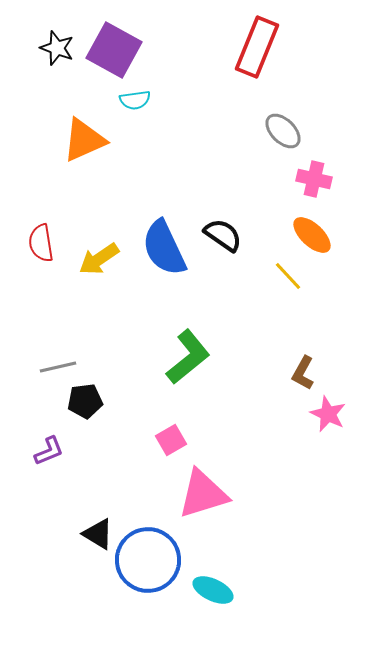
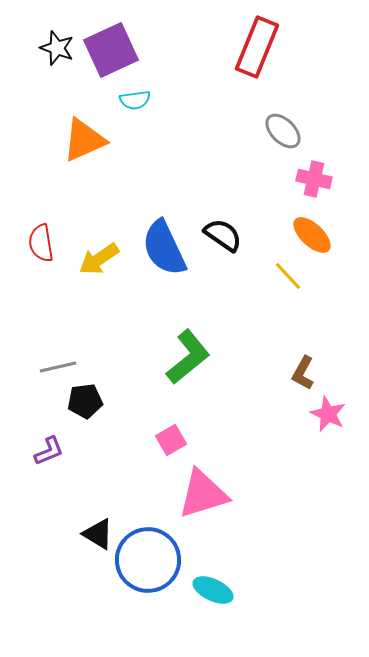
purple square: moved 3 px left; rotated 36 degrees clockwise
